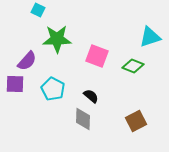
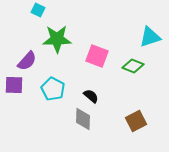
purple square: moved 1 px left, 1 px down
